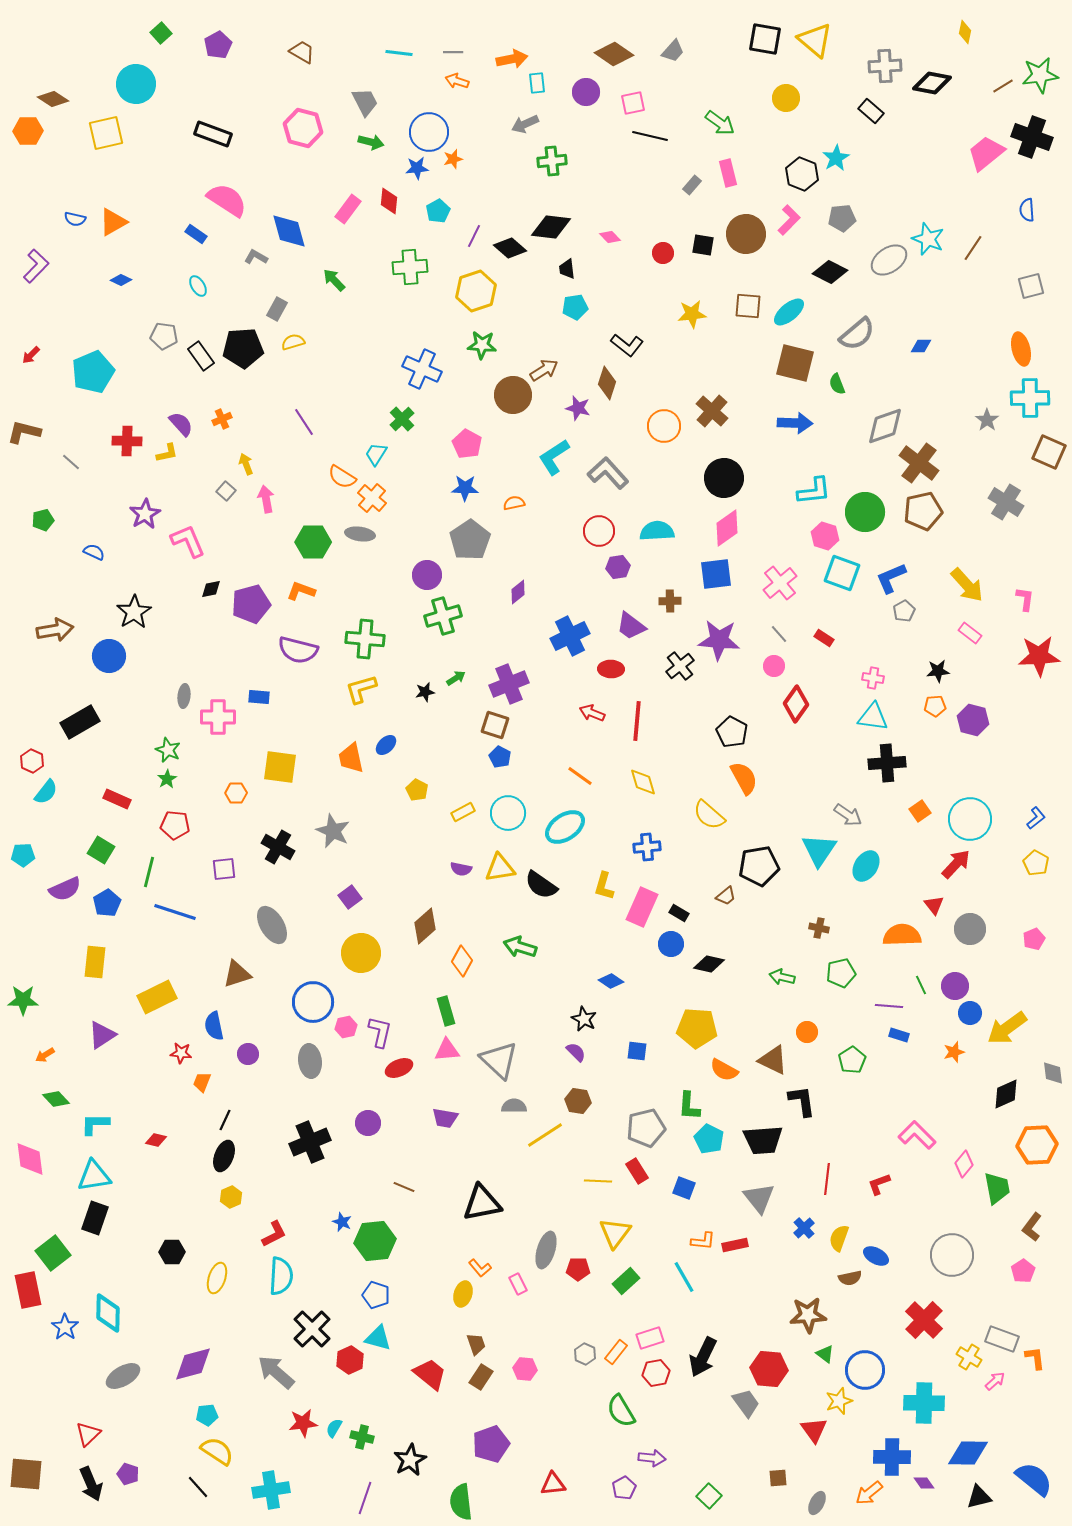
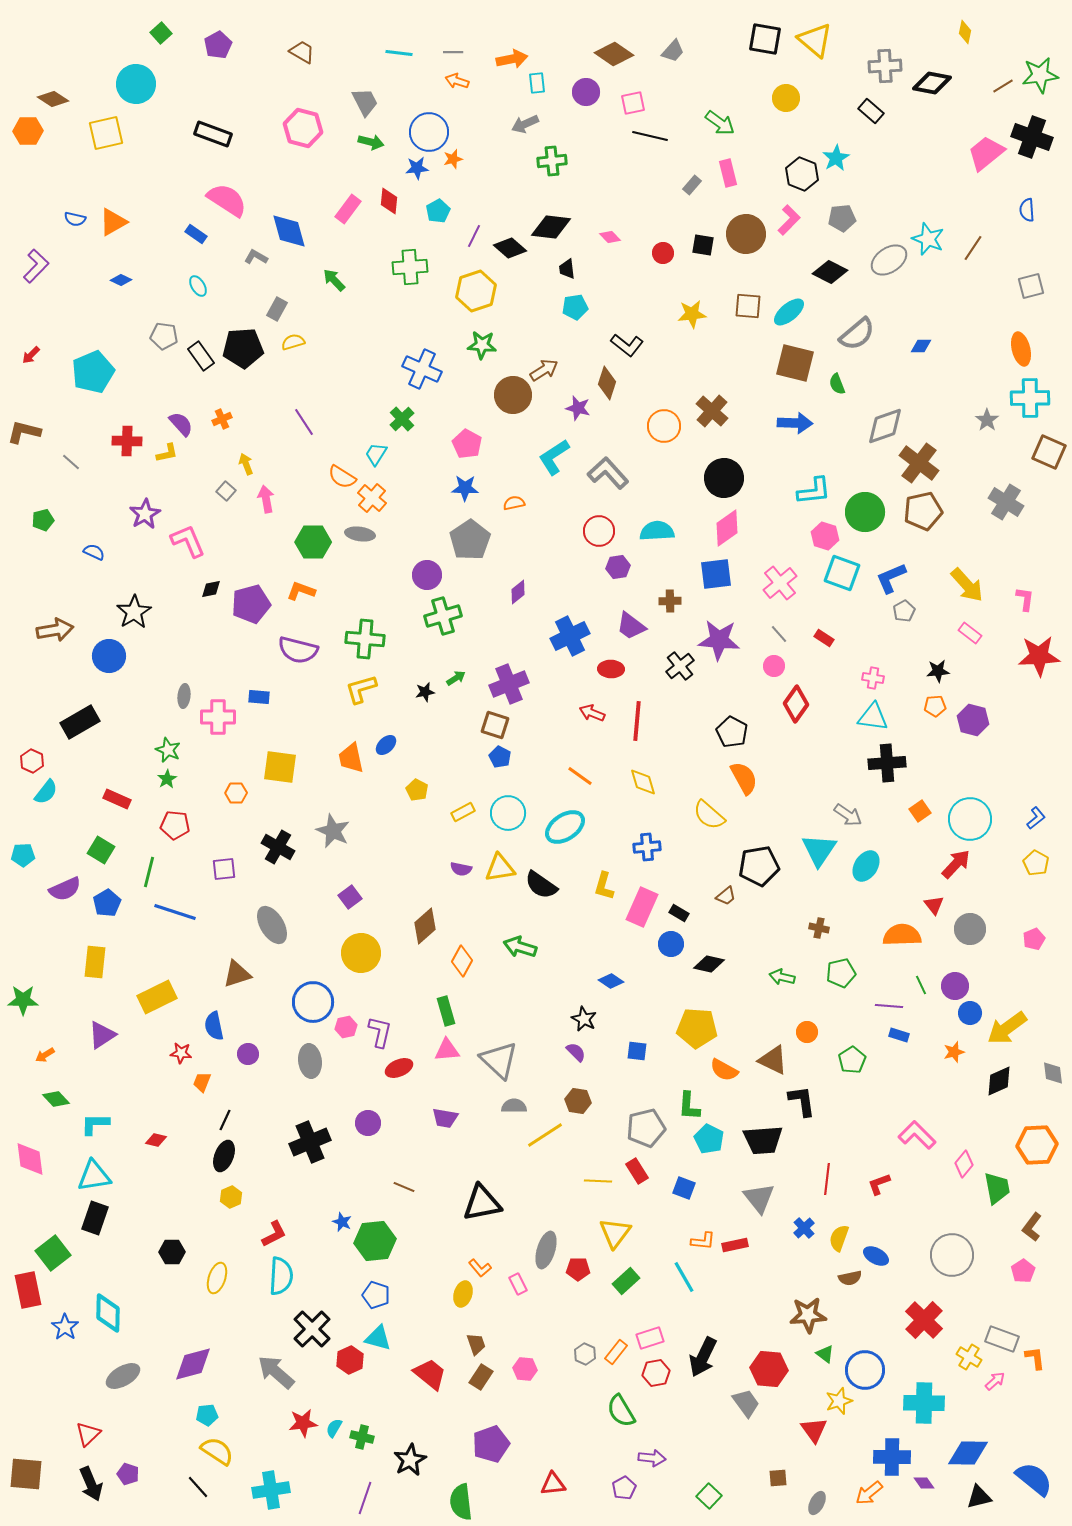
black diamond at (1006, 1094): moved 7 px left, 13 px up
